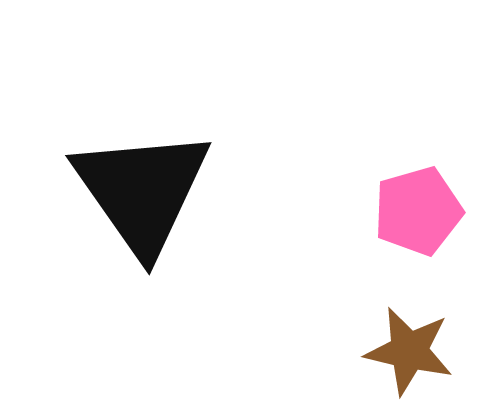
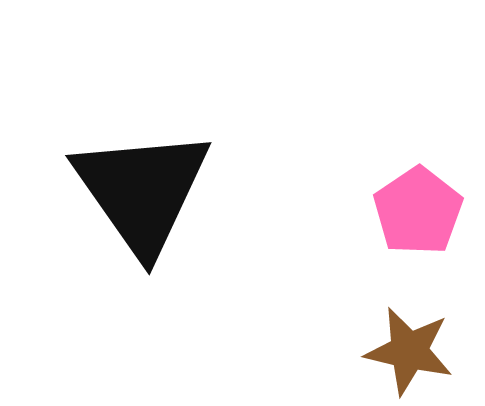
pink pentagon: rotated 18 degrees counterclockwise
